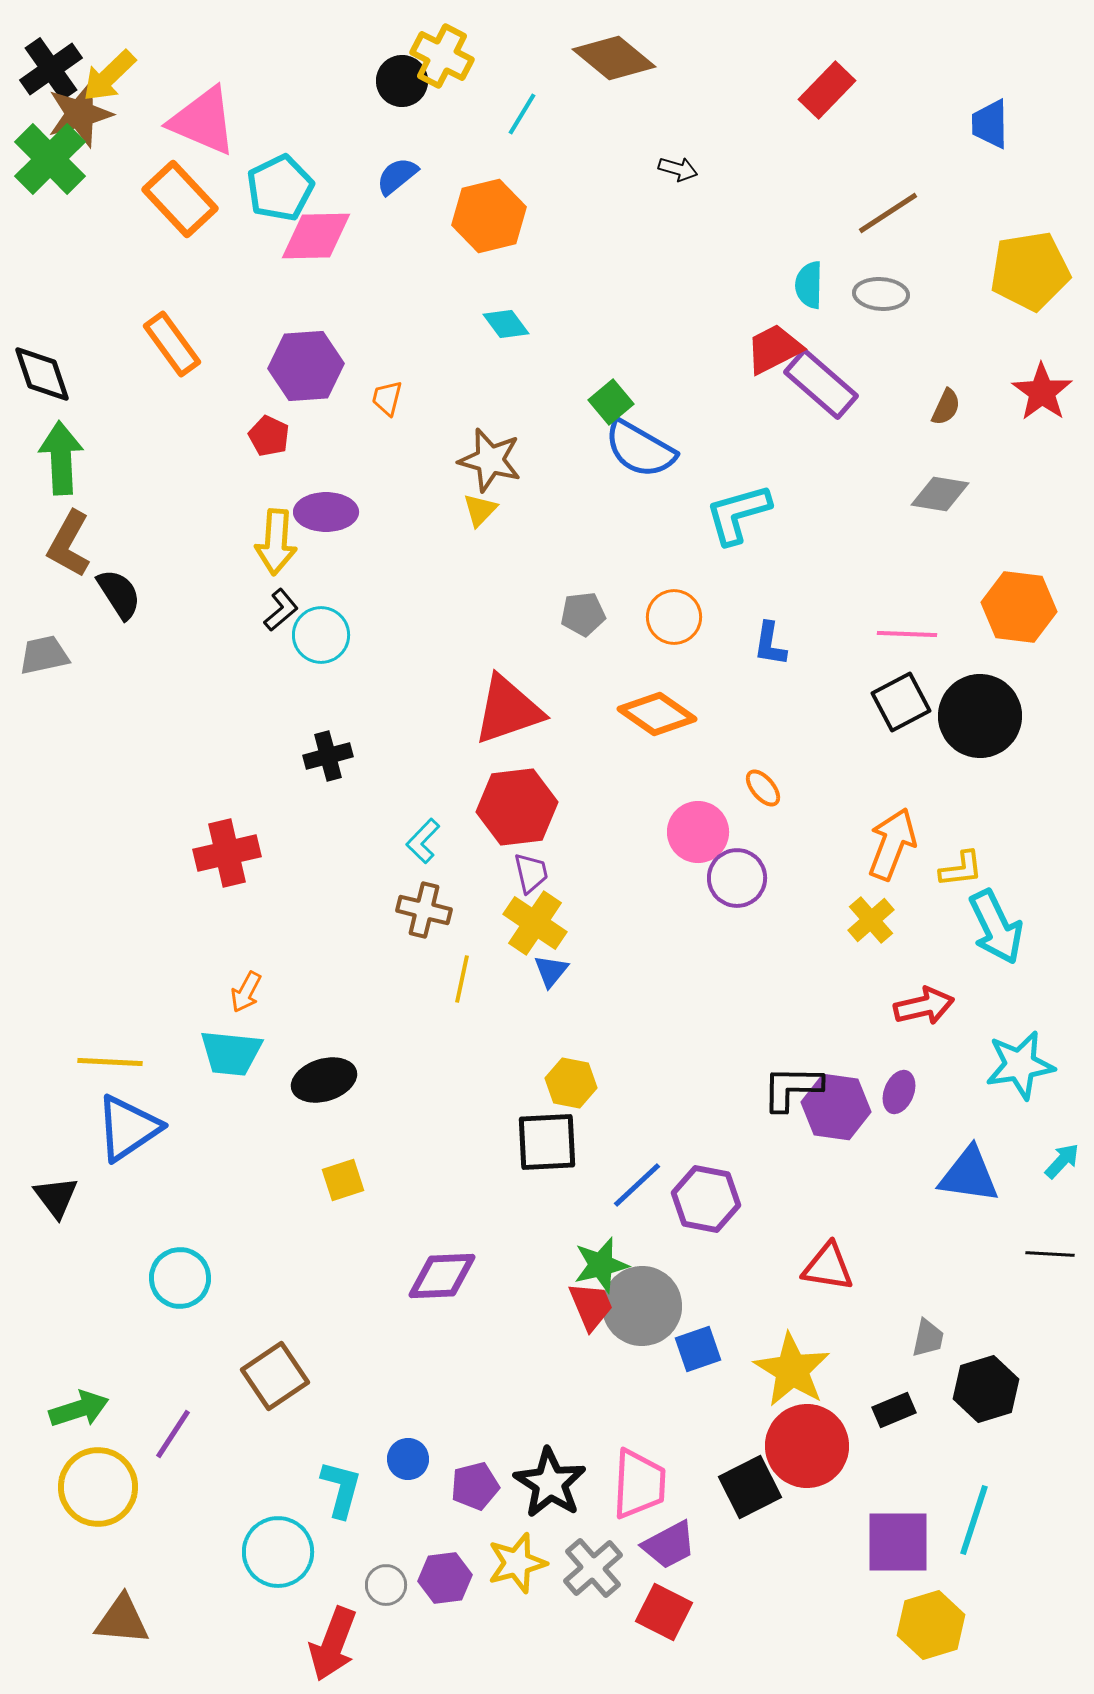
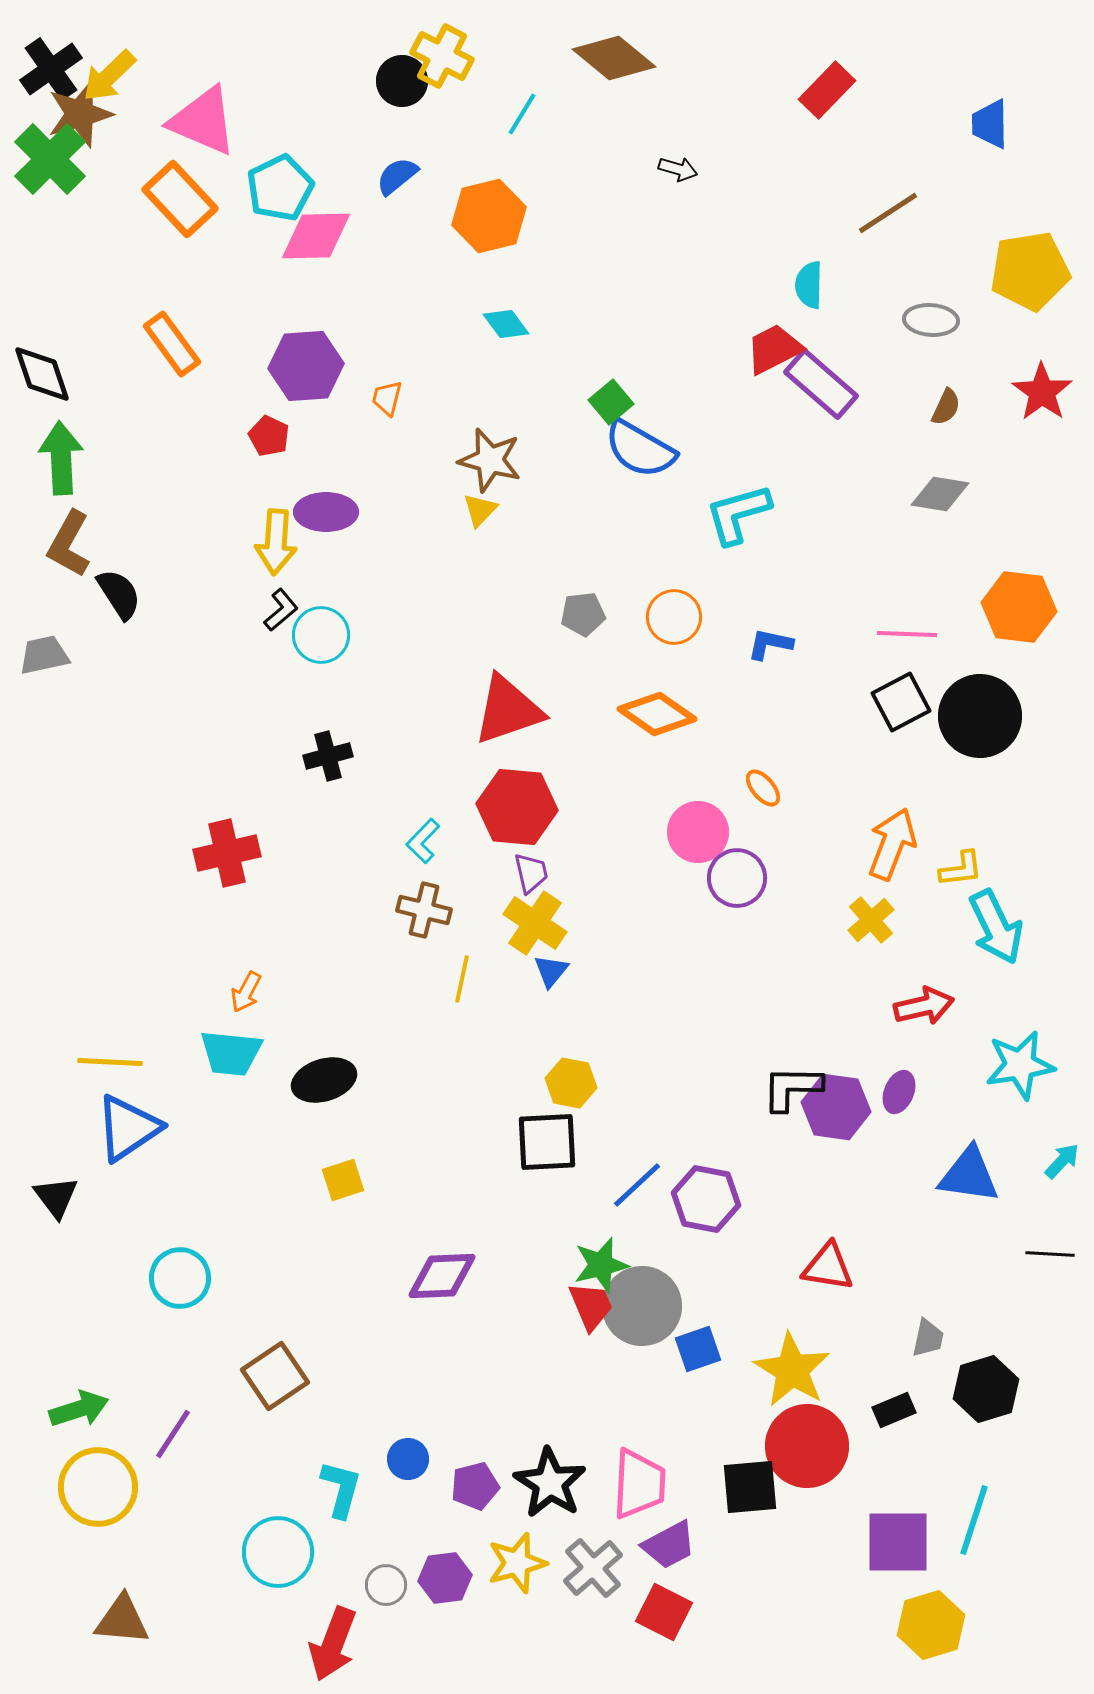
gray ellipse at (881, 294): moved 50 px right, 26 px down
blue L-shape at (770, 644): rotated 93 degrees clockwise
red hexagon at (517, 807): rotated 12 degrees clockwise
black square at (750, 1487): rotated 22 degrees clockwise
